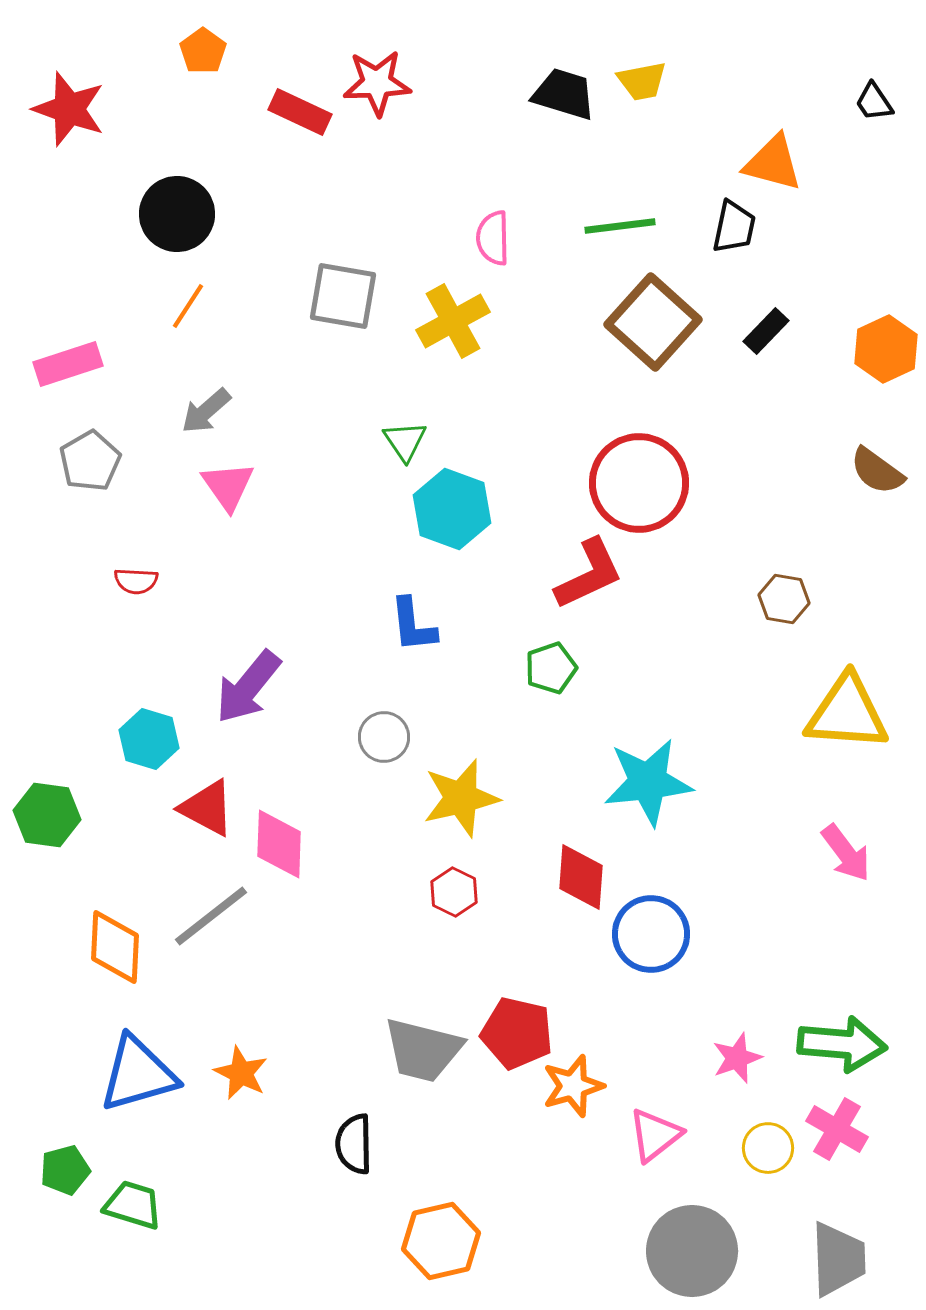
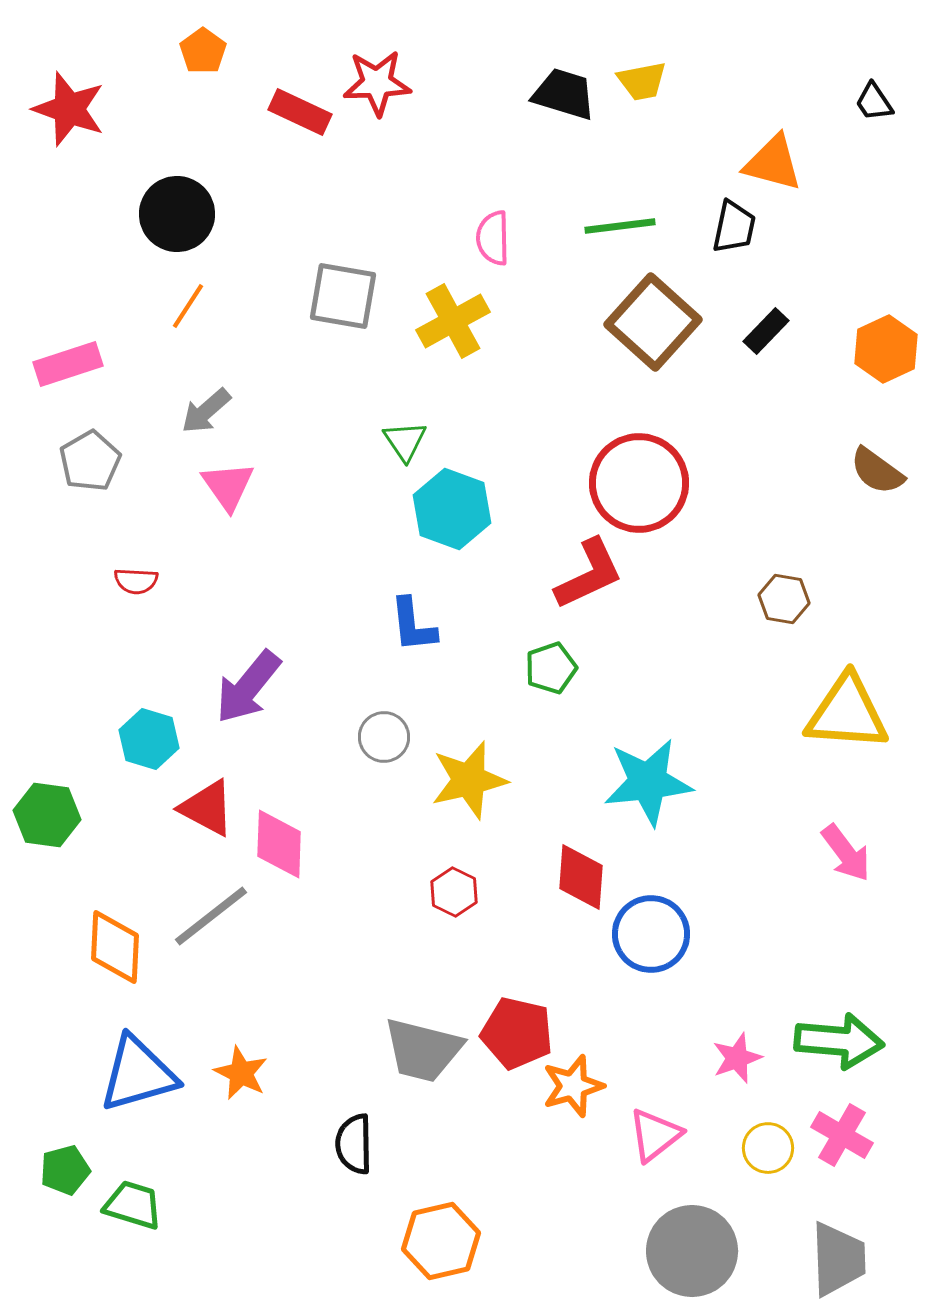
yellow star at (461, 798): moved 8 px right, 18 px up
green arrow at (842, 1044): moved 3 px left, 3 px up
pink cross at (837, 1129): moved 5 px right, 6 px down
